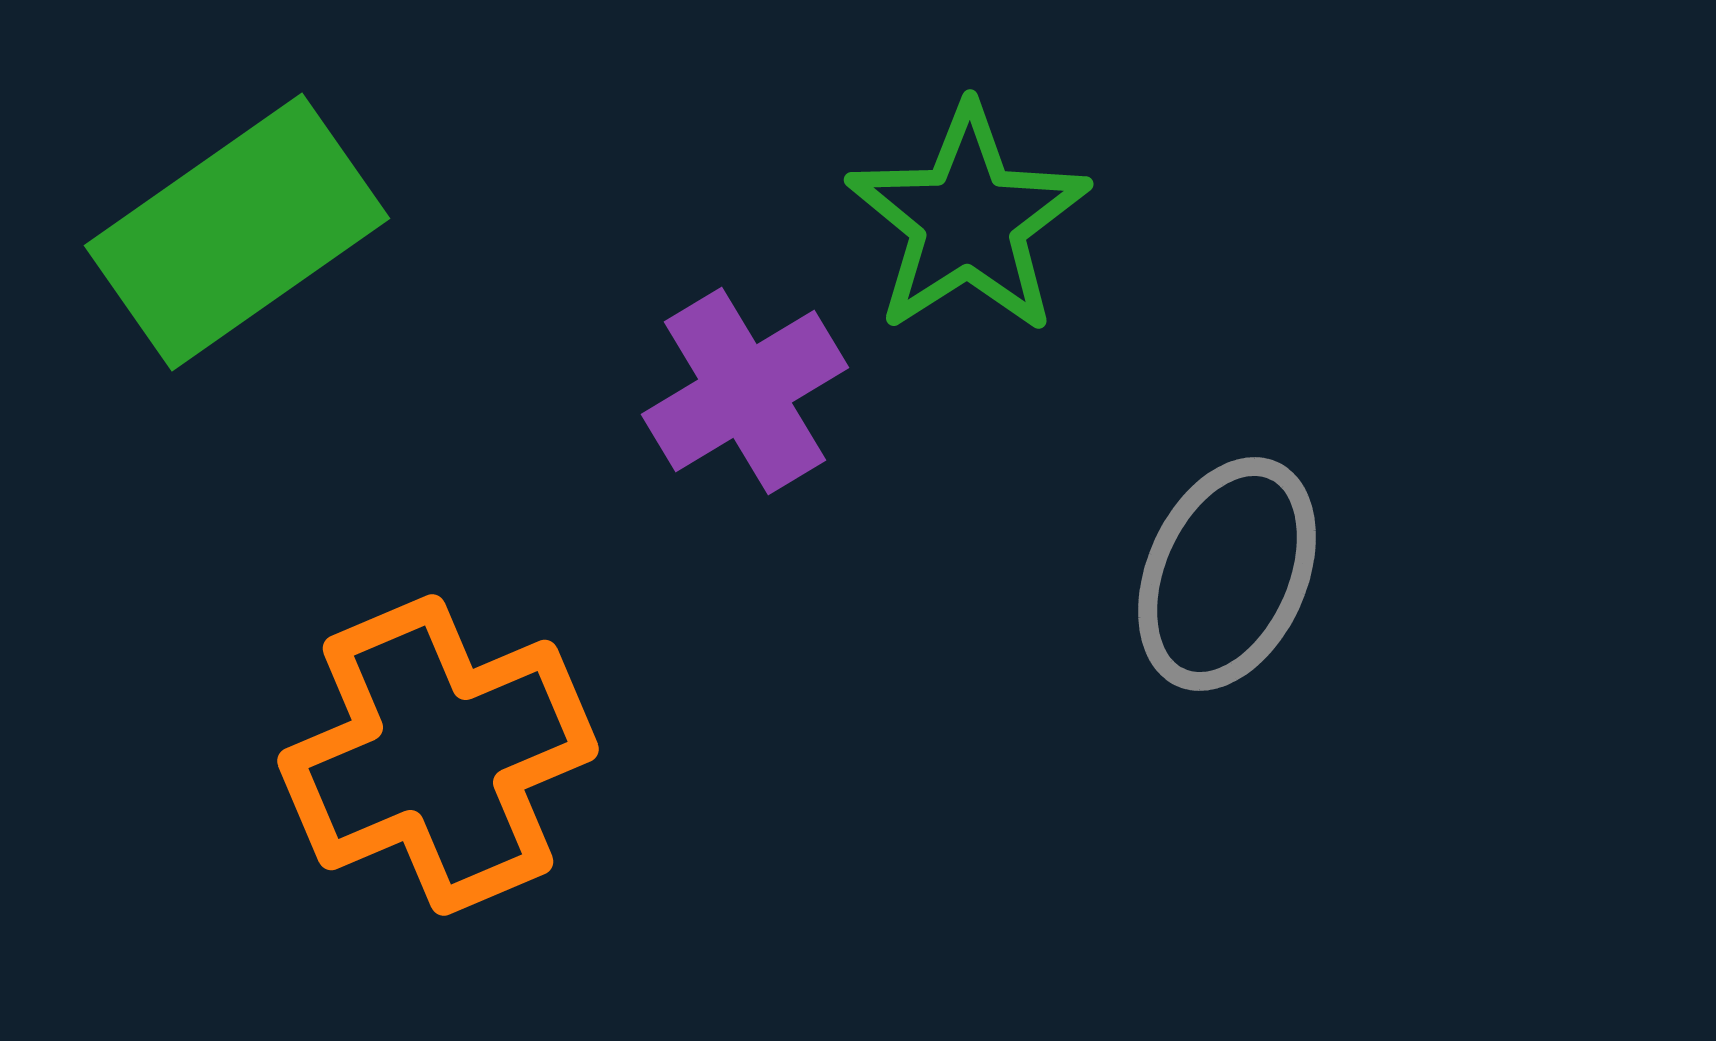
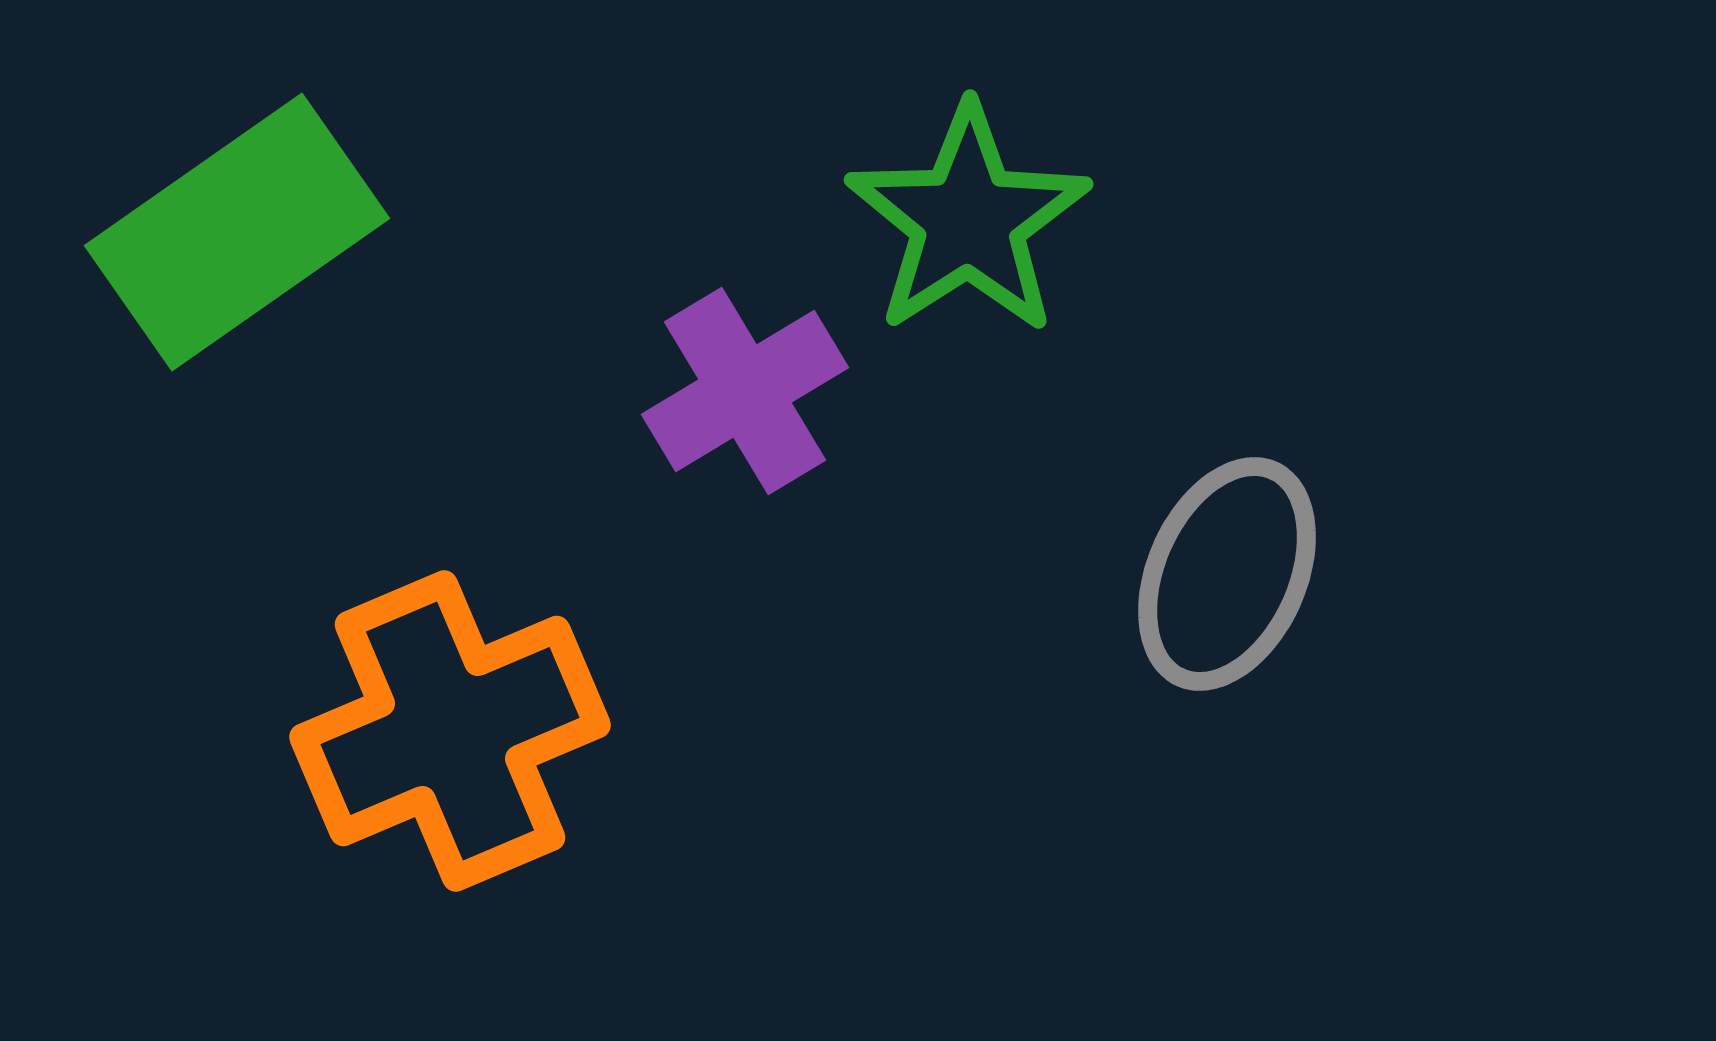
orange cross: moved 12 px right, 24 px up
